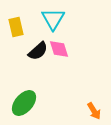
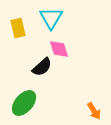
cyan triangle: moved 2 px left, 1 px up
yellow rectangle: moved 2 px right, 1 px down
black semicircle: moved 4 px right, 16 px down
